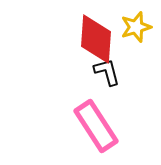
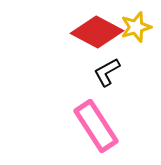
red diamond: moved 1 px right, 7 px up; rotated 66 degrees counterclockwise
black L-shape: rotated 104 degrees counterclockwise
